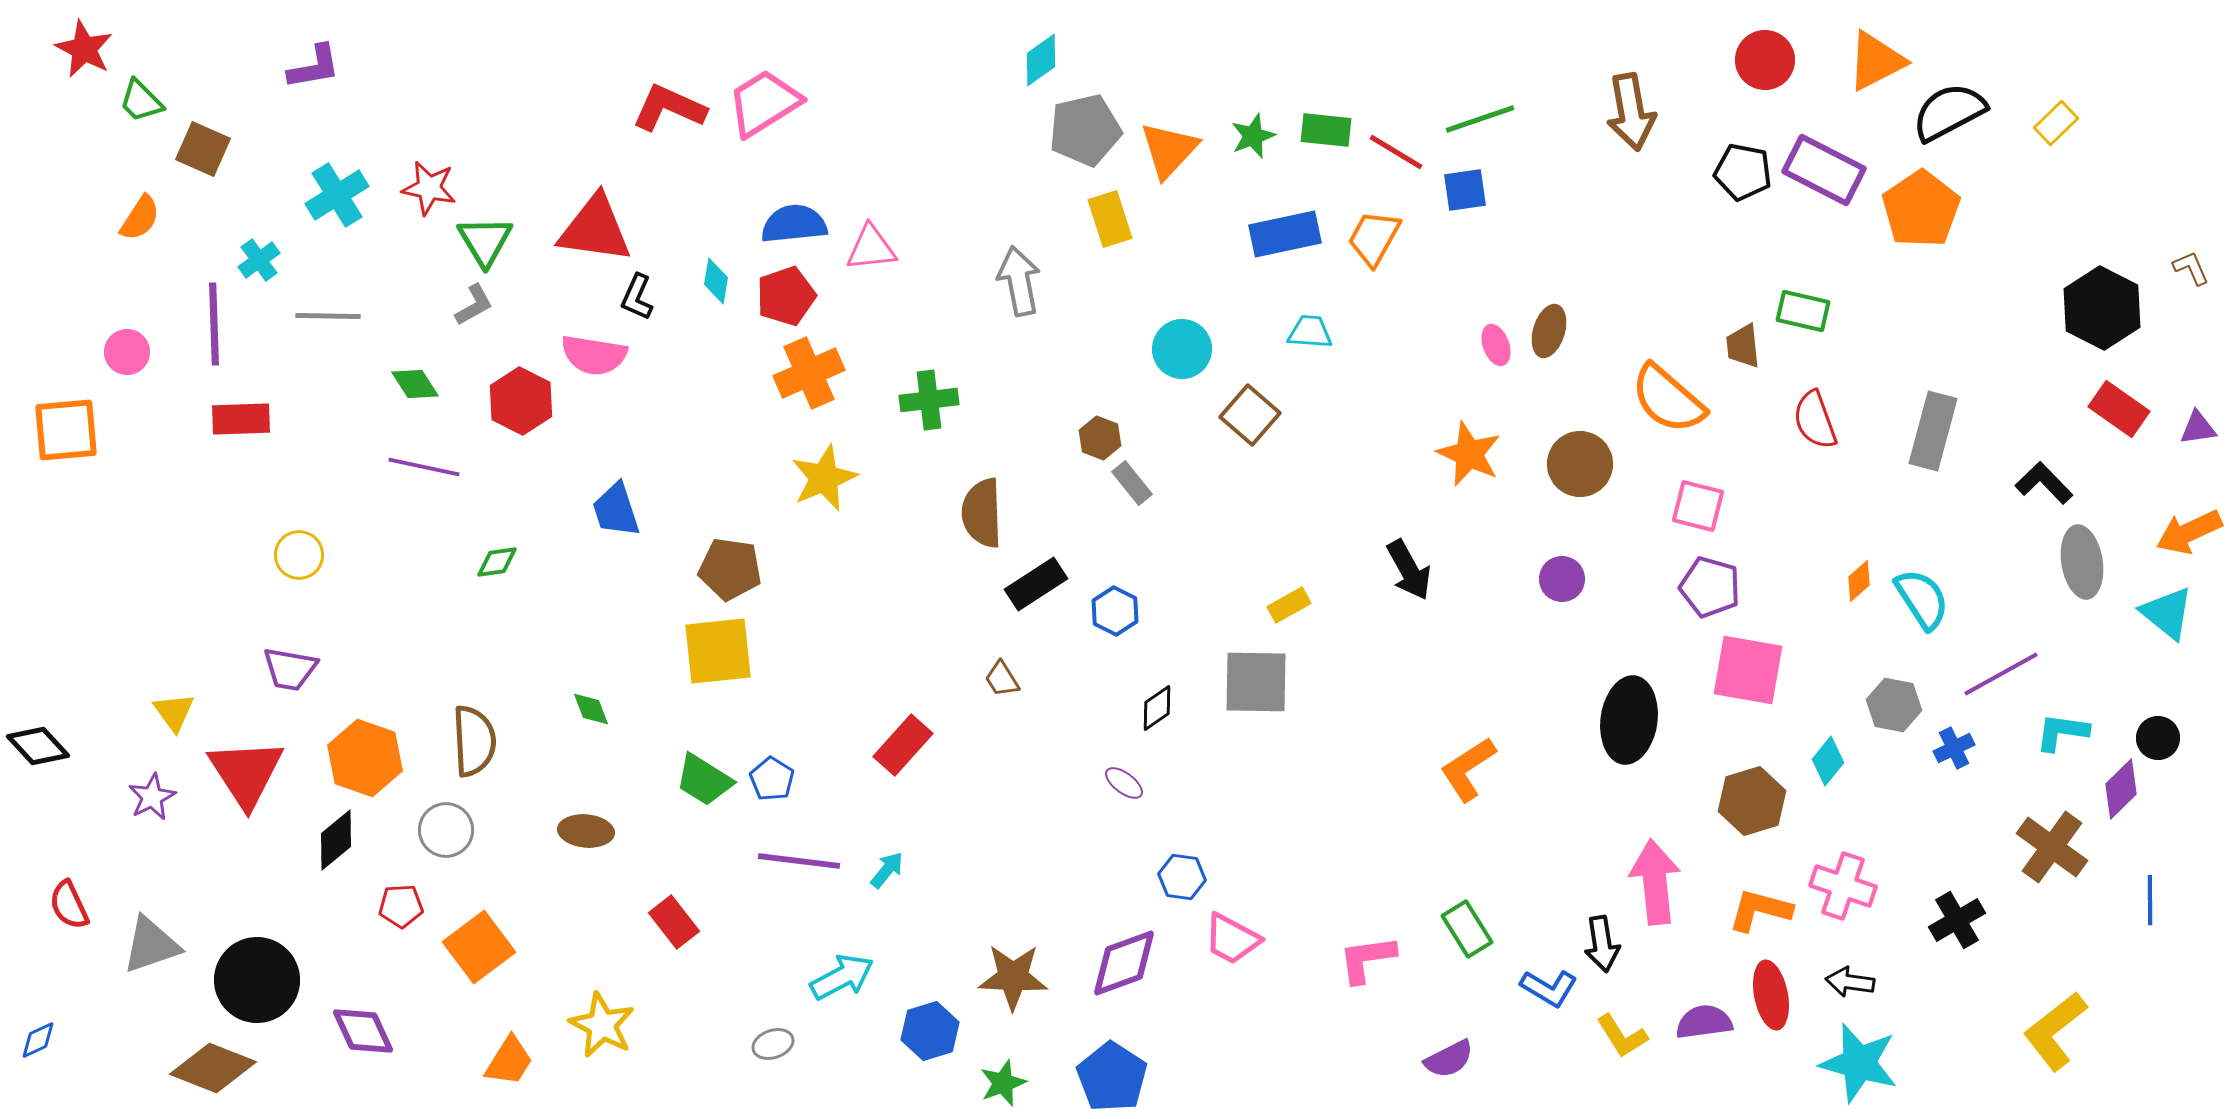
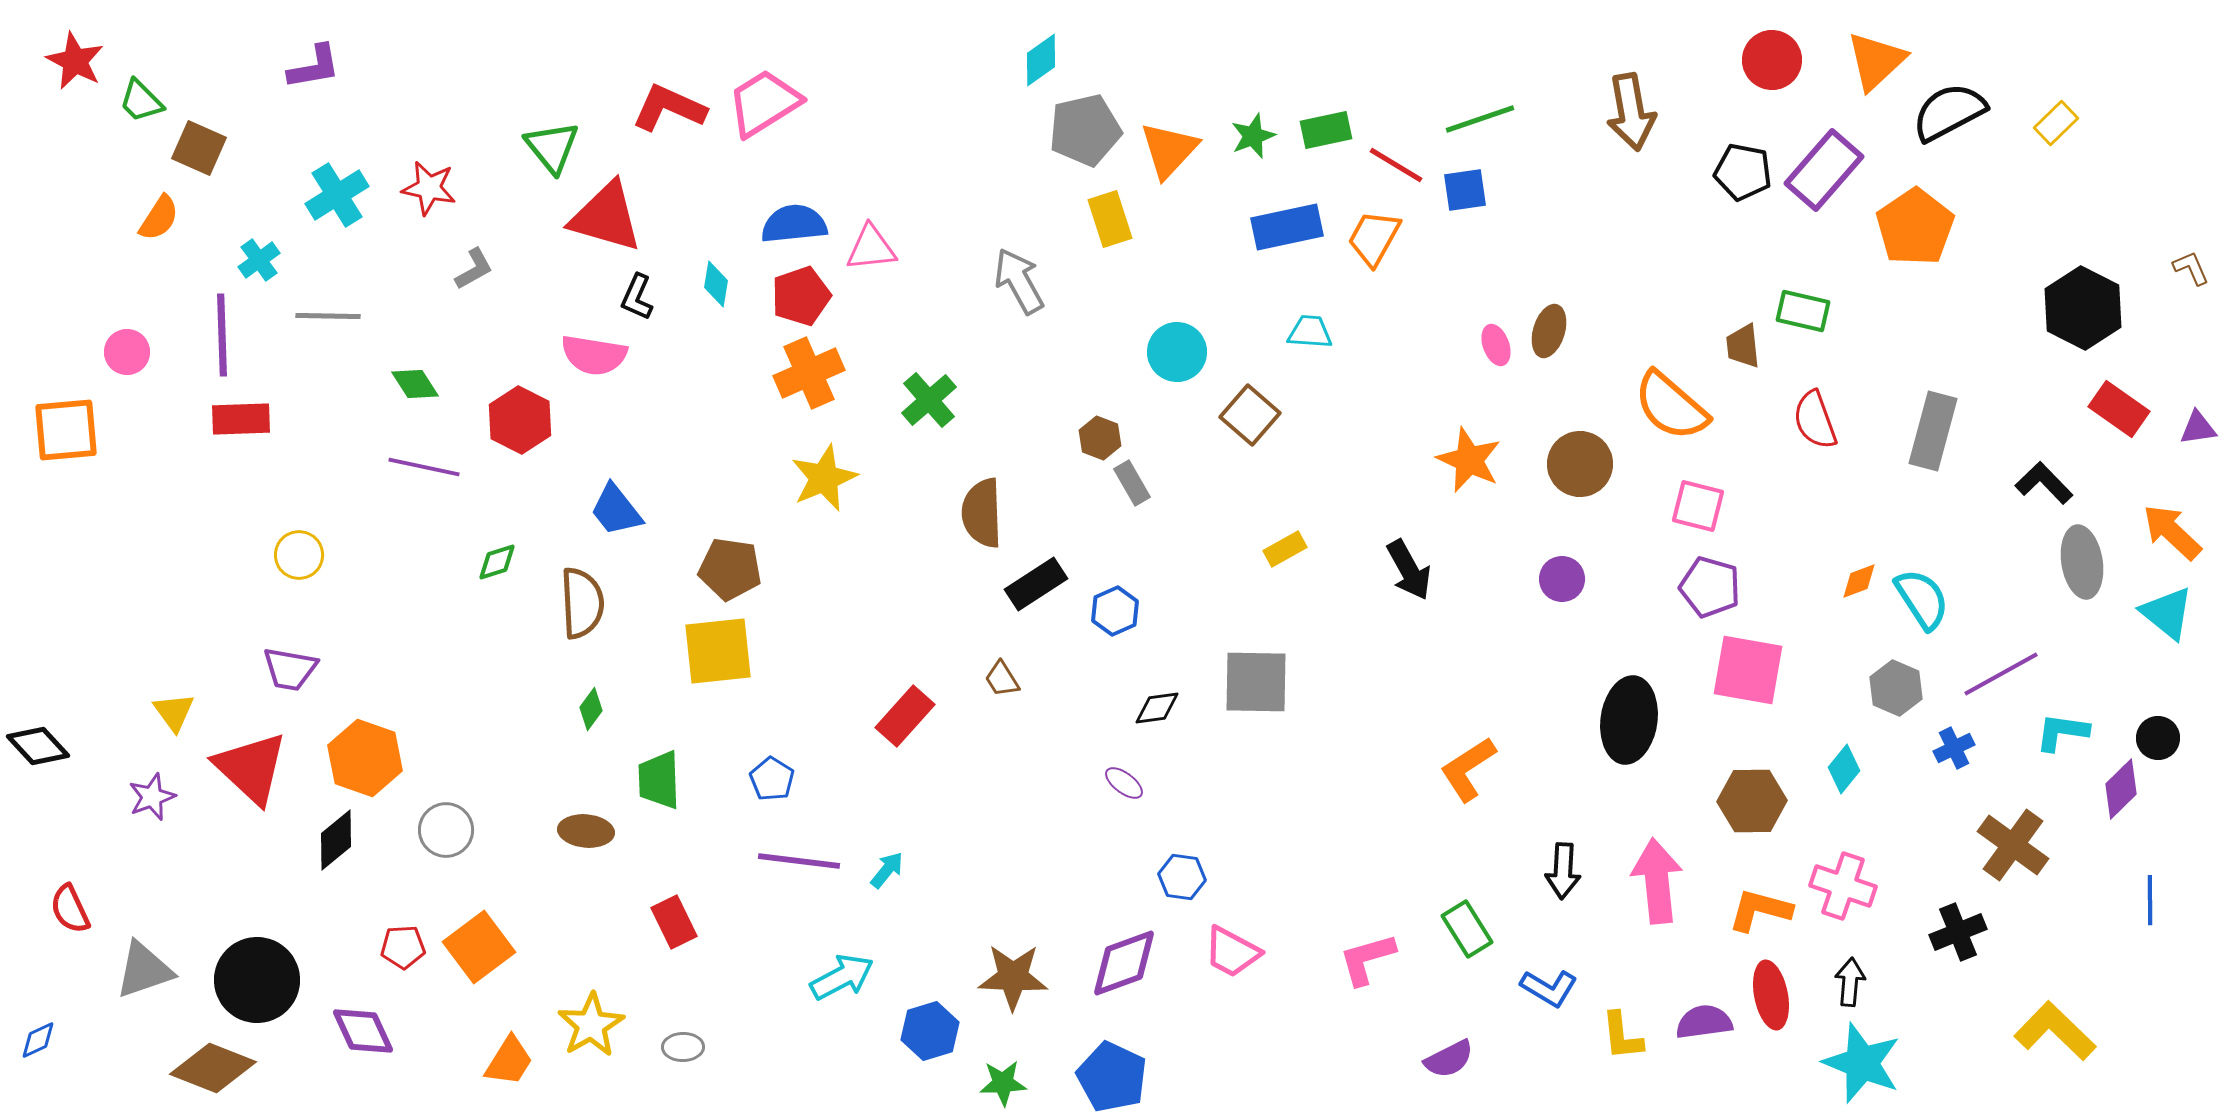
red star at (84, 49): moved 9 px left, 12 px down
red circle at (1765, 60): moved 7 px right
orange triangle at (1876, 61): rotated 16 degrees counterclockwise
green rectangle at (1326, 130): rotated 18 degrees counterclockwise
brown square at (203, 149): moved 4 px left, 1 px up
red line at (1396, 152): moved 13 px down
purple rectangle at (1824, 170): rotated 76 degrees counterclockwise
orange pentagon at (1921, 209): moved 6 px left, 18 px down
orange semicircle at (140, 218): moved 19 px right
red triangle at (595, 229): moved 11 px right, 12 px up; rotated 8 degrees clockwise
blue rectangle at (1285, 234): moved 2 px right, 7 px up
green triangle at (485, 241): moved 67 px right, 94 px up; rotated 8 degrees counterclockwise
cyan diamond at (716, 281): moved 3 px down
gray arrow at (1019, 281): rotated 18 degrees counterclockwise
red pentagon at (786, 296): moved 15 px right
gray L-shape at (474, 305): moved 36 px up
black hexagon at (2102, 308): moved 19 px left
purple line at (214, 324): moved 8 px right, 11 px down
cyan circle at (1182, 349): moved 5 px left, 3 px down
orange semicircle at (1668, 399): moved 3 px right, 7 px down
green cross at (929, 400): rotated 34 degrees counterclockwise
red hexagon at (521, 401): moved 1 px left, 19 px down
orange star at (1469, 454): moved 6 px down
gray rectangle at (1132, 483): rotated 9 degrees clockwise
blue trapezoid at (616, 510): rotated 20 degrees counterclockwise
orange arrow at (2189, 532): moved 17 px left; rotated 68 degrees clockwise
green diamond at (497, 562): rotated 9 degrees counterclockwise
orange diamond at (1859, 581): rotated 21 degrees clockwise
yellow rectangle at (1289, 605): moved 4 px left, 56 px up
blue hexagon at (1115, 611): rotated 9 degrees clockwise
gray hexagon at (1894, 705): moved 2 px right, 17 px up; rotated 12 degrees clockwise
black diamond at (1157, 708): rotated 27 degrees clockwise
green diamond at (591, 709): rotated 57 degrees clockwise
brown semicircle at (474, 741): moved 108 px right, 138 px up
red rectangle at (903, 745): moved 2 px right, 29 px up
cyan diamond at (1828, 761): moved 16 px right, 8 px down
red triangle at (246, 773): moved 5 px right, 5 px up; rotated 14 degrees counterclockwise
green trapezoid at (704, 780): moved 45 px left; rotated 56 degrees clockwise
purple star at (152, 797): rotated 6 degrees clockwise
brown hexagon at (1752, 801): rotated 16 degrees clockwise
brown cross at (2052, 847): moved 39 px left, 2 px up
pink arrow at (1655, 882): moved 2 px right, 1 px up
red semicircle at (69, 905): moved 1 px right, 4 px down
red pentagon at (401, 906): moved 2 px right, 41 px down
black cross at (1957, 920): moved 1 px right, 12 px down; rotated 8 degrees clockwise
red rectangle at (674, 922): rotated 12 degrees clockwise
pink trapezoid at (1232, 939): moved 13 px down
black arrow at (1602, 944): moved 39 px left, 73 px up; rotated 12 degrees clockwise
gray triangle at (151, 945): moved 7 px left, 25 px down
pink L-shape at (1367, 959): rotated 8 degrees counterclockwise
black arrow at (1850, 982): rotated 87 degrees clockwise
yellow star at (602, 1025): moved 11 px left; rotated 14 degrees clockwise
yellow L-shape at (2055, 1031): rotated 82 degrees clockwise
yellow L-shape at (1622, 1036): rotated 26 degrees clockwise
gray ellipse at (773, 1044): moved 90 px left, 3 px down; rotated 18 degrees clockwise
cyan star at (1859, 1063): moved 3 px right; rotated 6 degrees clockwise
blue pentagon at (1112, 1077): rotated 8 degrees counterclockwise
green star at (1003, 1083): rotated 18 degrees clockwise
